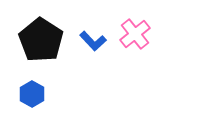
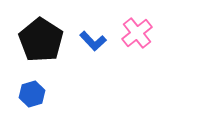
pink cross: moved 2 px right, 1 px up
blue hexagon: rotated 15 degrees clockwise
